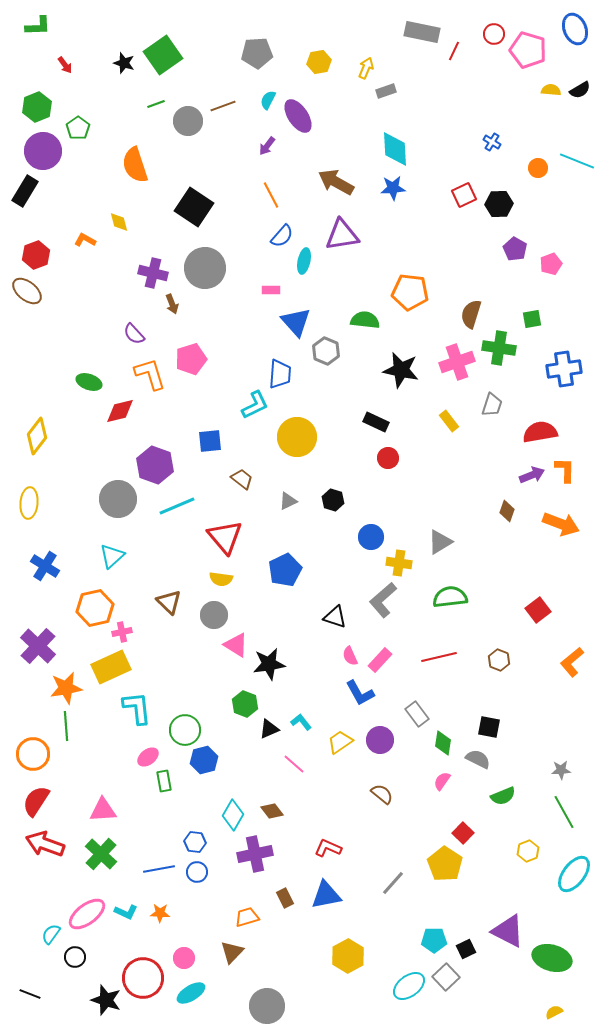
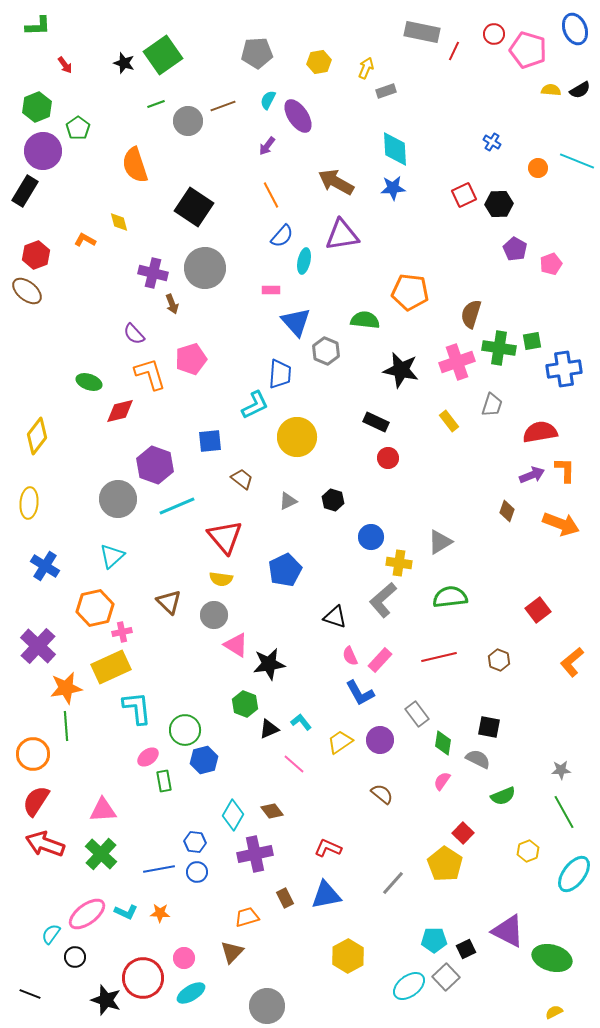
green square at (532, 319): moved 22 px down
